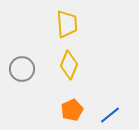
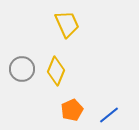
yellow trapezoid: rotated 20 degrees counterclockwise
yellow diamond: moved 13 px left, 6 px down
blue line: moved 1 px left
